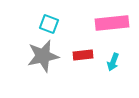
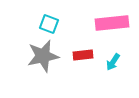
cyan arrow: rotated 12 degrees clockwise
